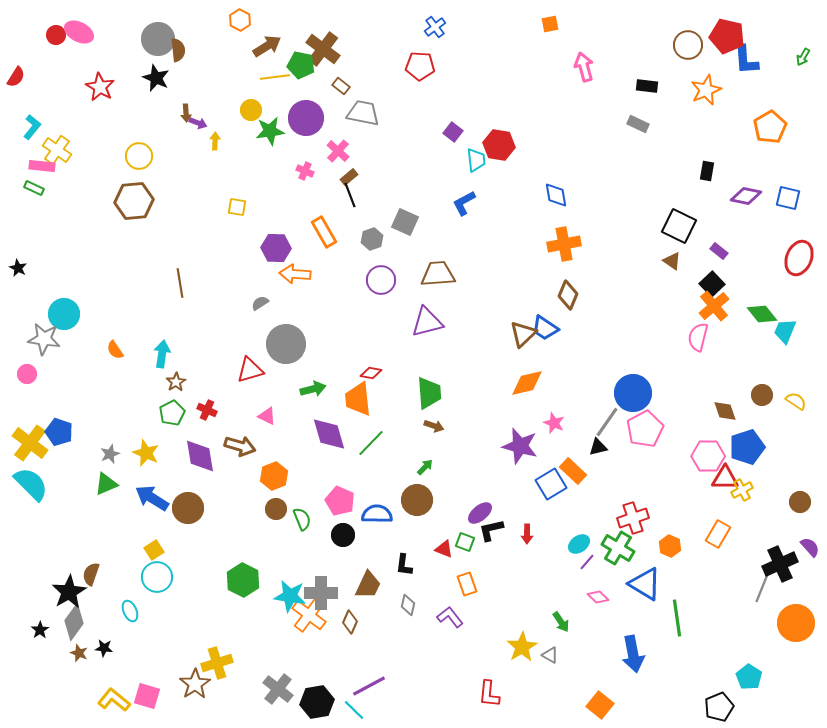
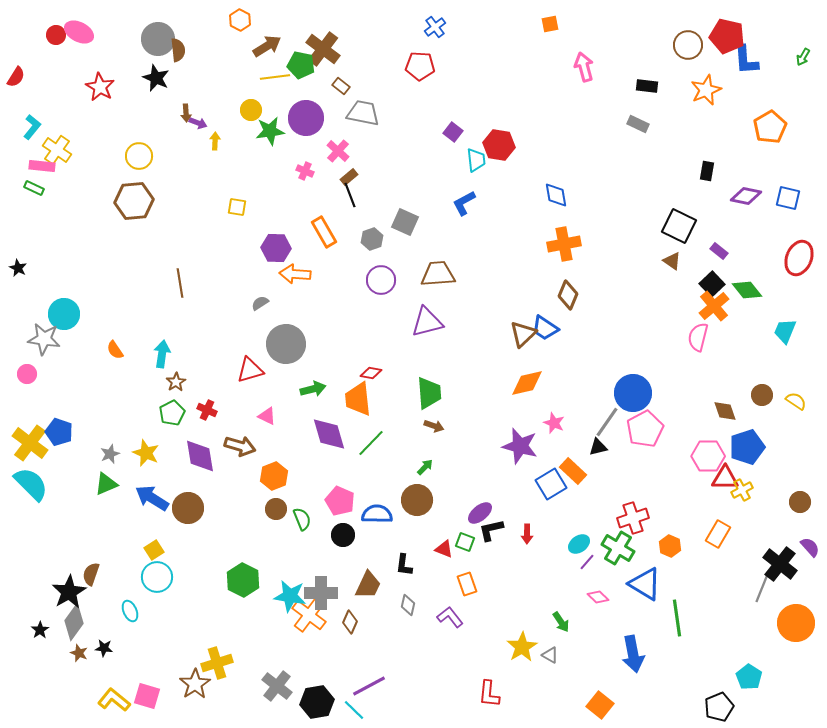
green diamond at (762, 314): moved 15 px left, 24 px up
black cross at (780, 564): rotated 28 degrees counterclockwise
gray cross at (278, 689): moved 1 px left, 3 px up
